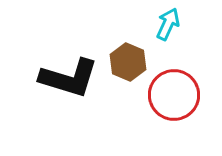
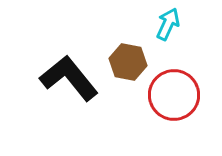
brown hexagon: rotated 12 degrees counterclockwise
black L-shape: rotated 146 degrees counterclockwise
